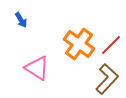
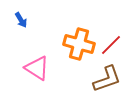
orange cross: rotated 20 degrees counterclockwise
brown L-shape: rotated 28 degrees clockwise
